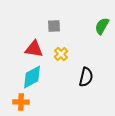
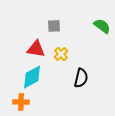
green semicircle: rotated 96 degrees clockwise
red triangle: moved 2 px right
black semicircle: moved 5 px left, 1 px down
